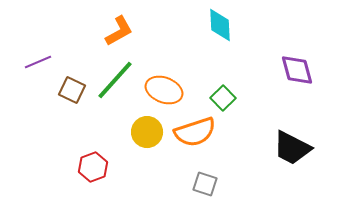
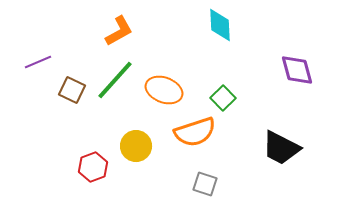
yellow circle: moved 11 px left, 14 px down
black trapezoid: moved 11 px left
